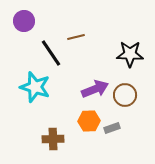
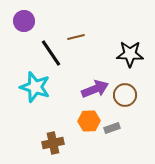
brown cross: moved 4 px down; rotated 10 degrees counterclockwise
